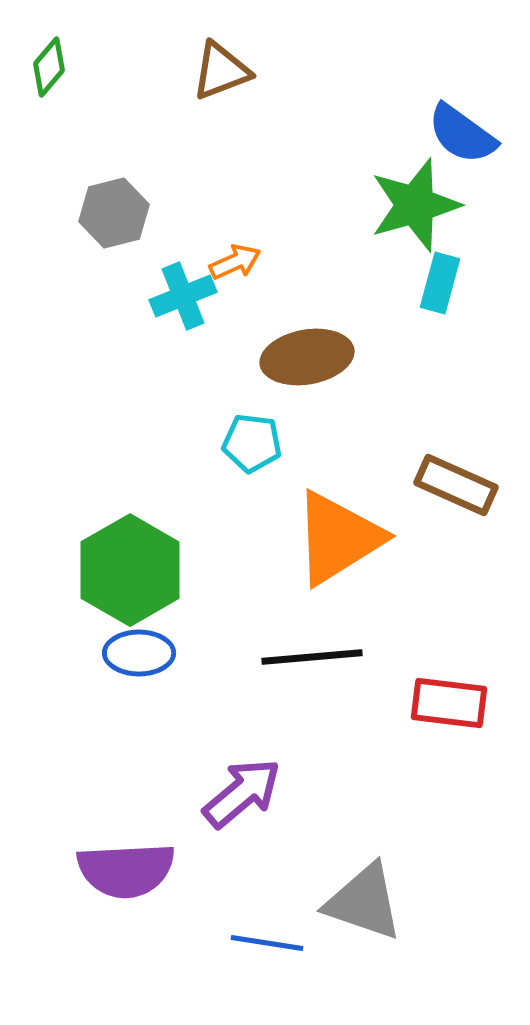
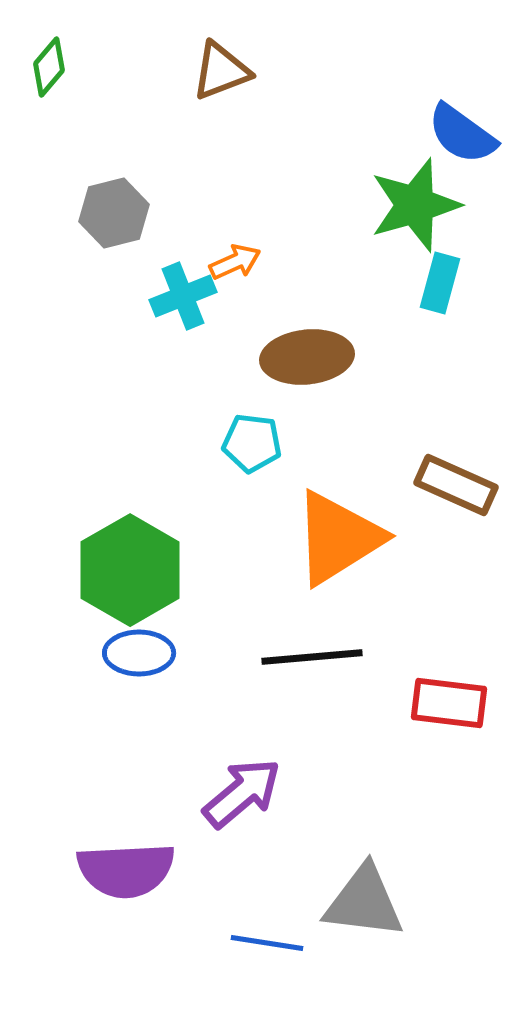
brown ellipse: rotated 4 degrees clockwise
gray triangle: rotated 12 degrees counterclockwise
